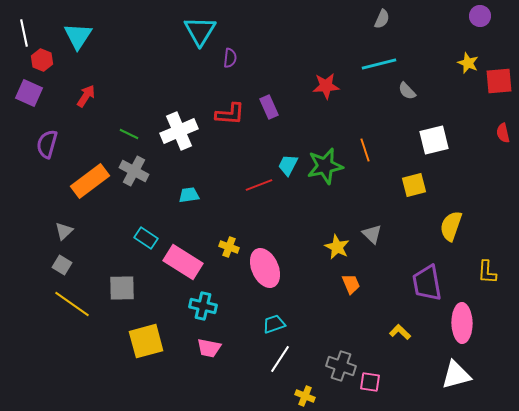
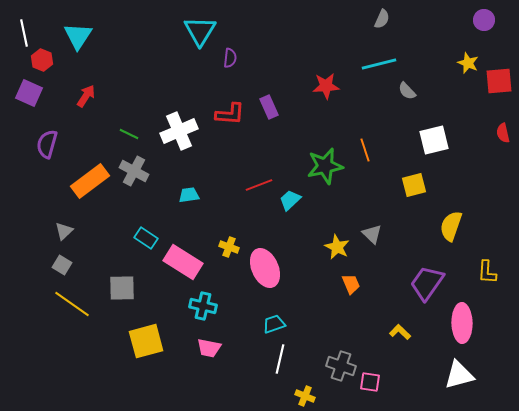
purple circle at (480, 16): moved 4 px right, 4 px down
cyan trapezoid at (288, 165): moved 2 px right, 35 px down; rotated 20 degrees clockwise
purple trapezoid at (427, 283): rotated 45 degrees clockwise
white line at (280, 359): rotated 20 degrees counterclockwise
white triangle at (456, 375): moved 3 px right
